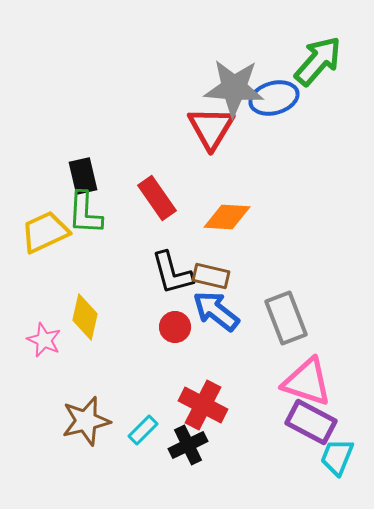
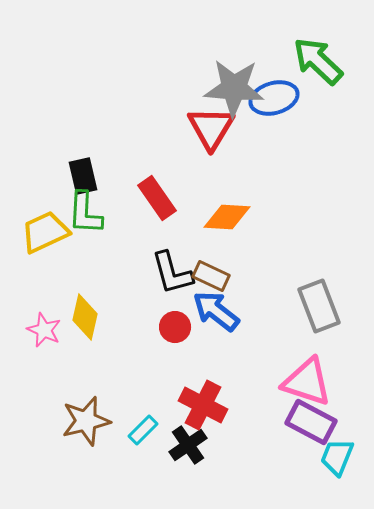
green arrow: rotated 88 degrees counterclockwise
brown rectangle: rotated 12 degrees clockwise
gray rectangle: moved 33 px right, 12 px up
pink star: moved 10 px up
black cross: rotated 9 degrees counterclockwise
